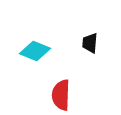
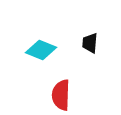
cyan diamond: moved 6 px right, 1 px up
